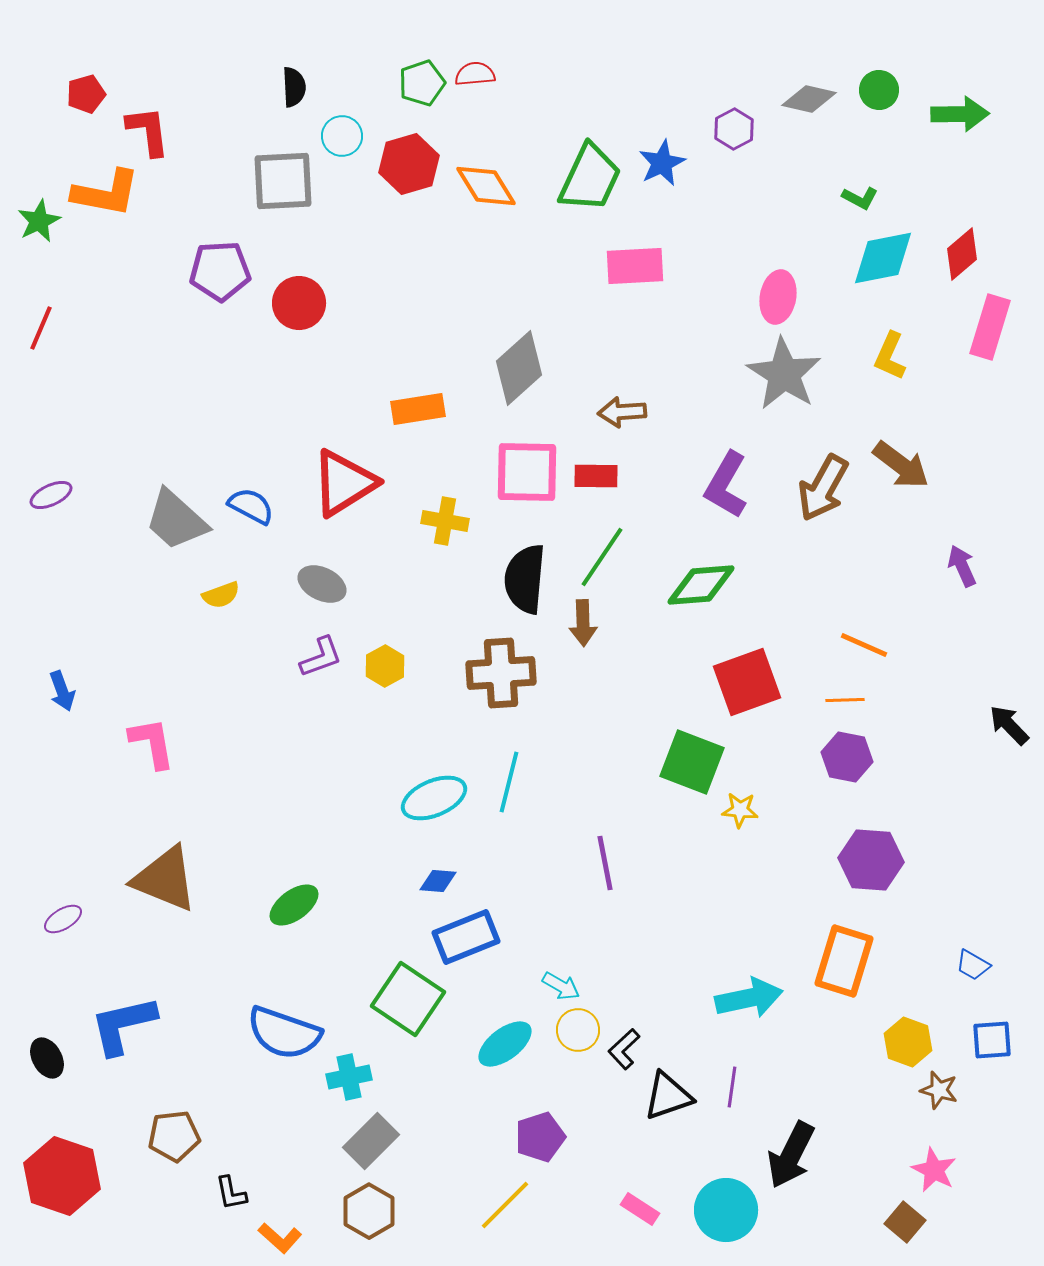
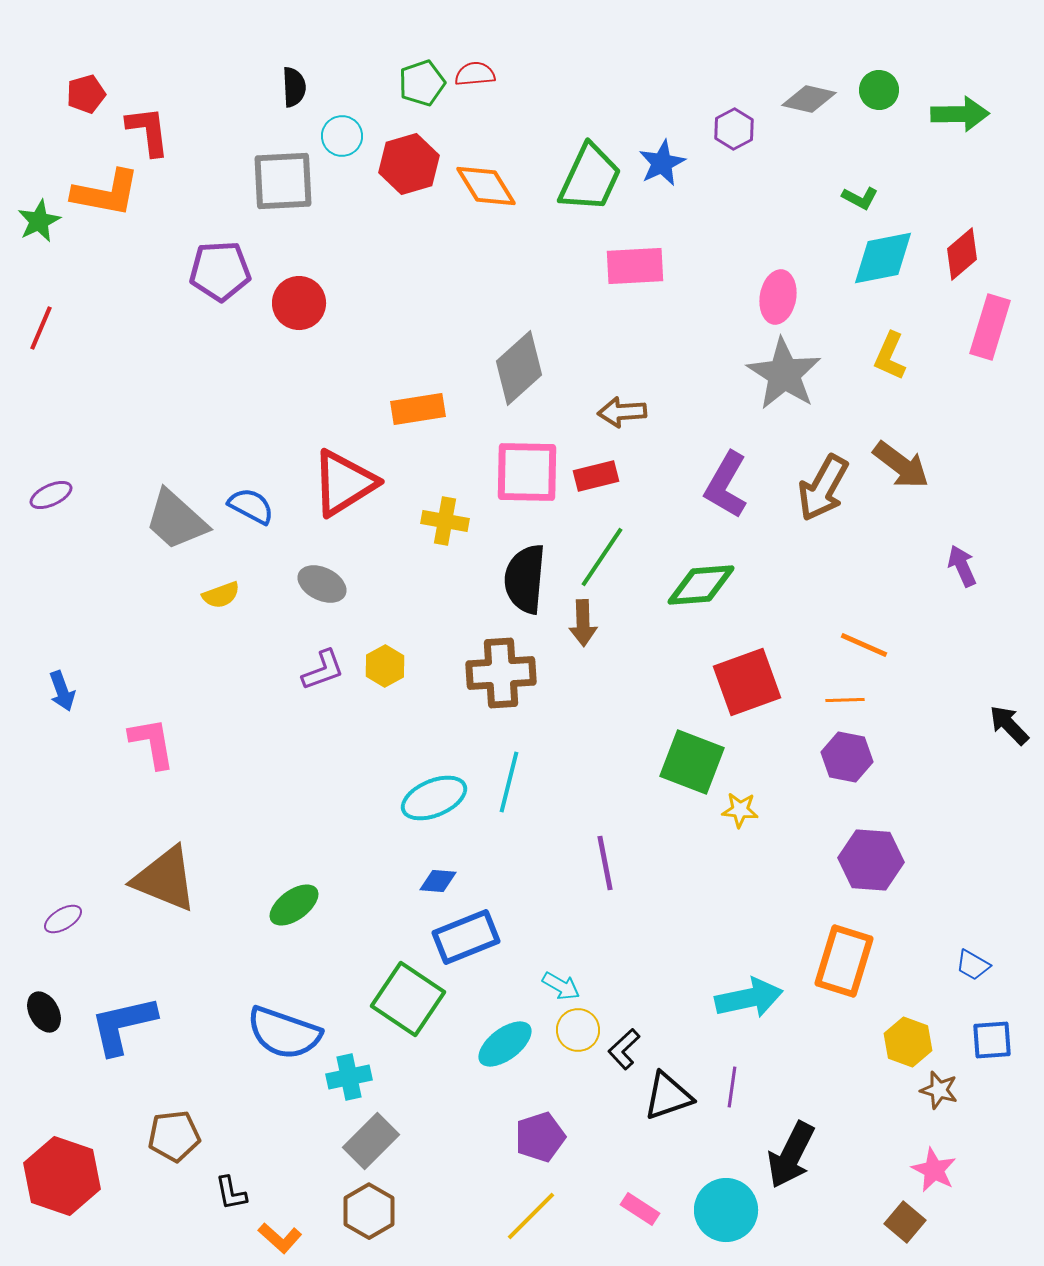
red rectangle at (596, 476): rotated 15 degrees counterclockwise
purple L-shape at (321, 657): moved 2 px right, 13 px down
black ellipse at (47, 1058): moved 3 px left, 46 px up
yellow line at (505, 1205): moved 26 px right, 11 px down
